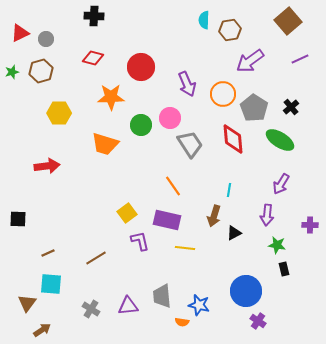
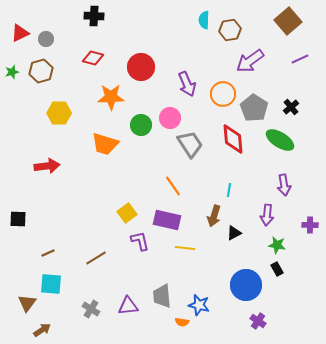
purple arrow at (281, 184): moved 3 px right, 1 px down; rotated 40 degrees counterclockwise
black rectangle at (284, 269): moved 7 px left; rotated 16 degrees counterclockwise
blue circle at (246, 291): moved 6 px up
